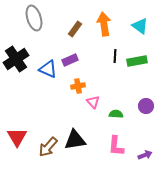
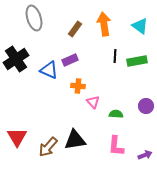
blue triangle: moved 1 px right, 1 px down
orange cross: rotated 16 degrees clockwise
